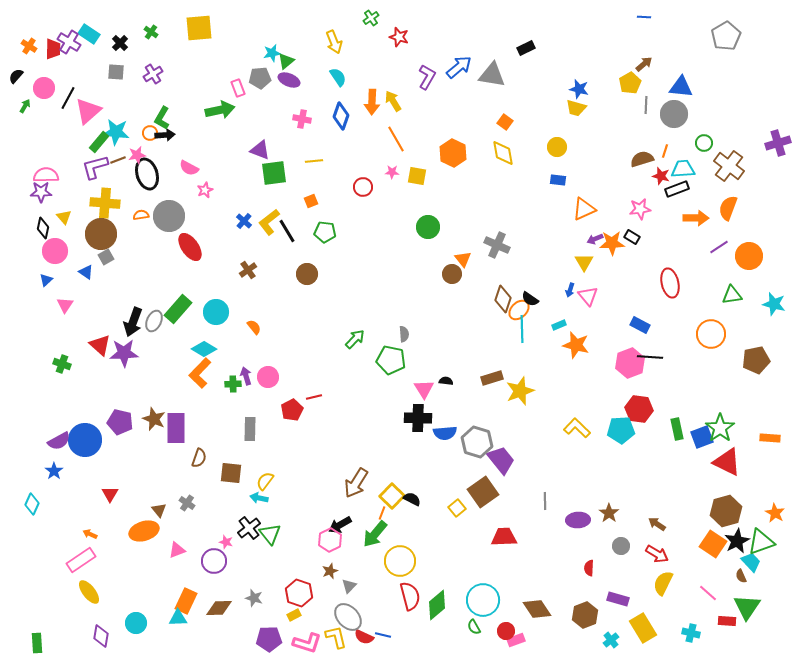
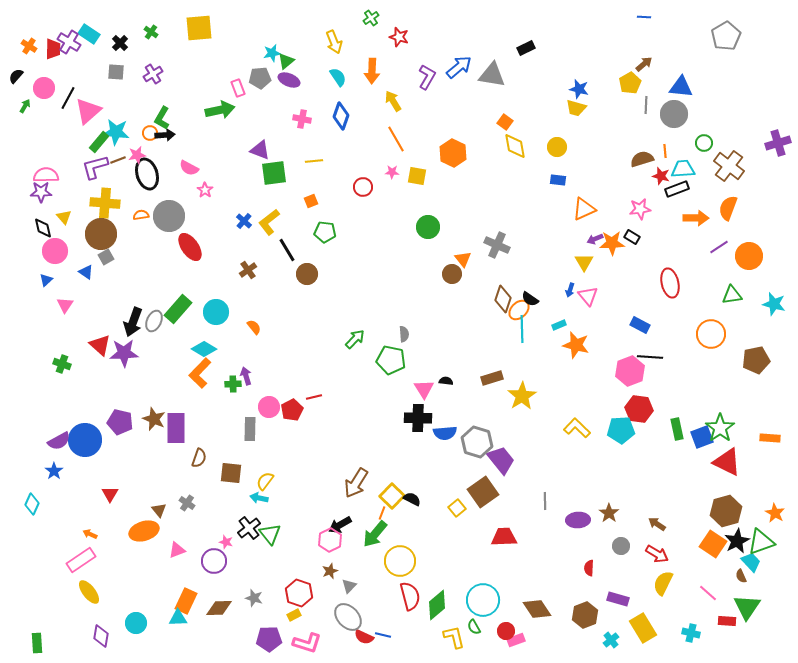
orange arrow at (372, 102): moved 31 px up
orange line at (665, 151): rotated 24 degrees counterclockwise
yellow diamond at (503, 153): moved 12 px right, 7 px up
pink star at (205, 190): rotated 14 degrees counterclockwise
black diamond at (43, 228): rotated 25 degrees counterclockwise
black line at (287, 231): moved 19 px down
pink hexagon at (630, 363): moved 8 px down
pink circle at (268, 377): moved 1 px right, 30 px down
yellow star at (520, 391): moved 2 px right, 5 px down; rotated 12 degrees counterclockwise
yellow L-shape at (336, 637): moved 118 px right
